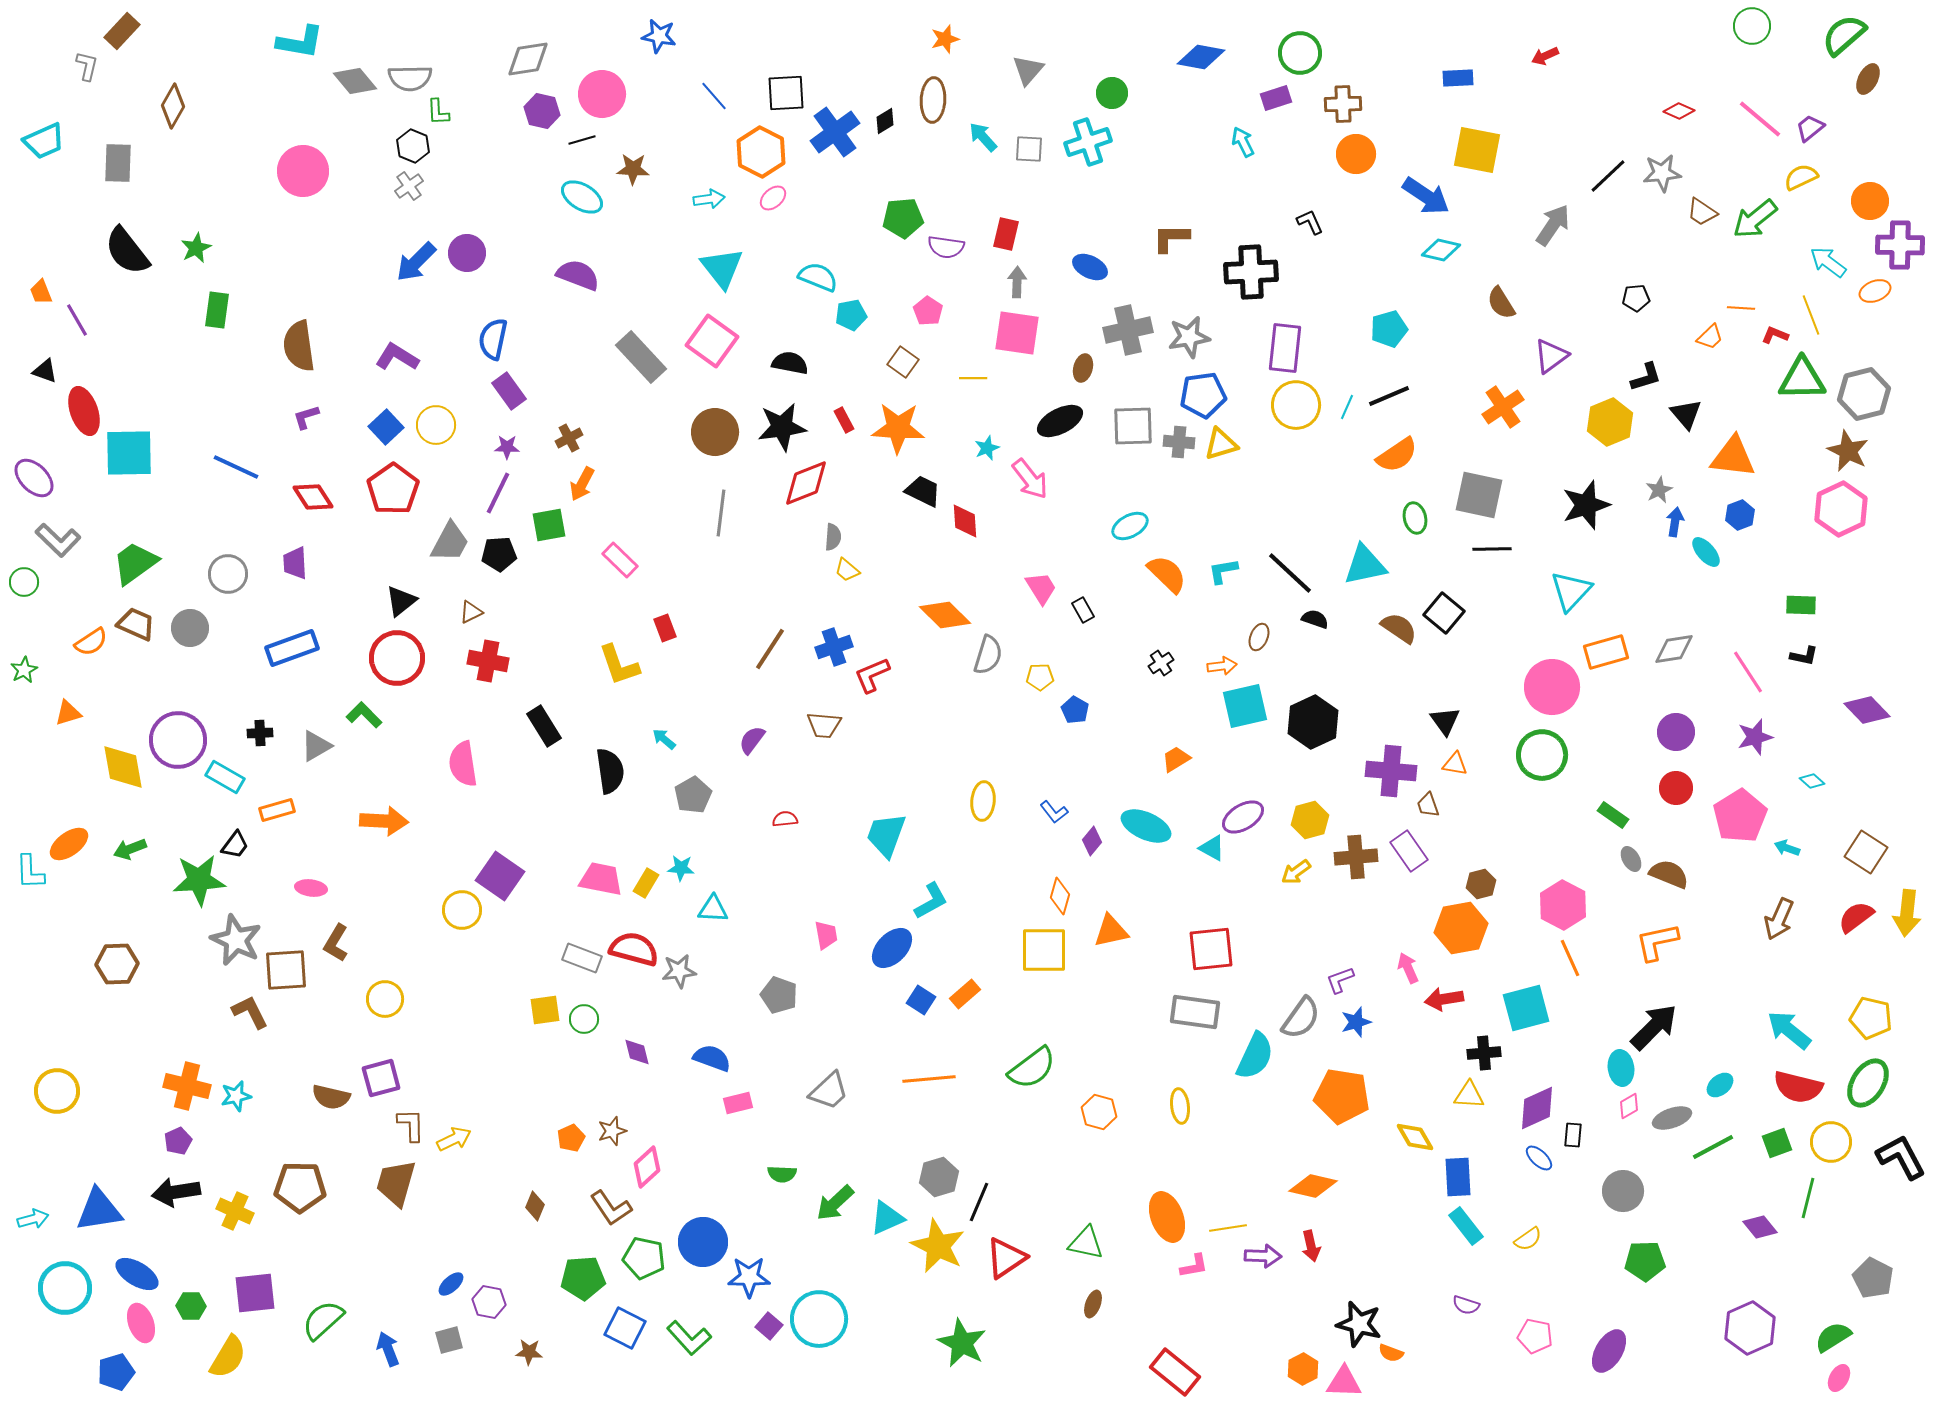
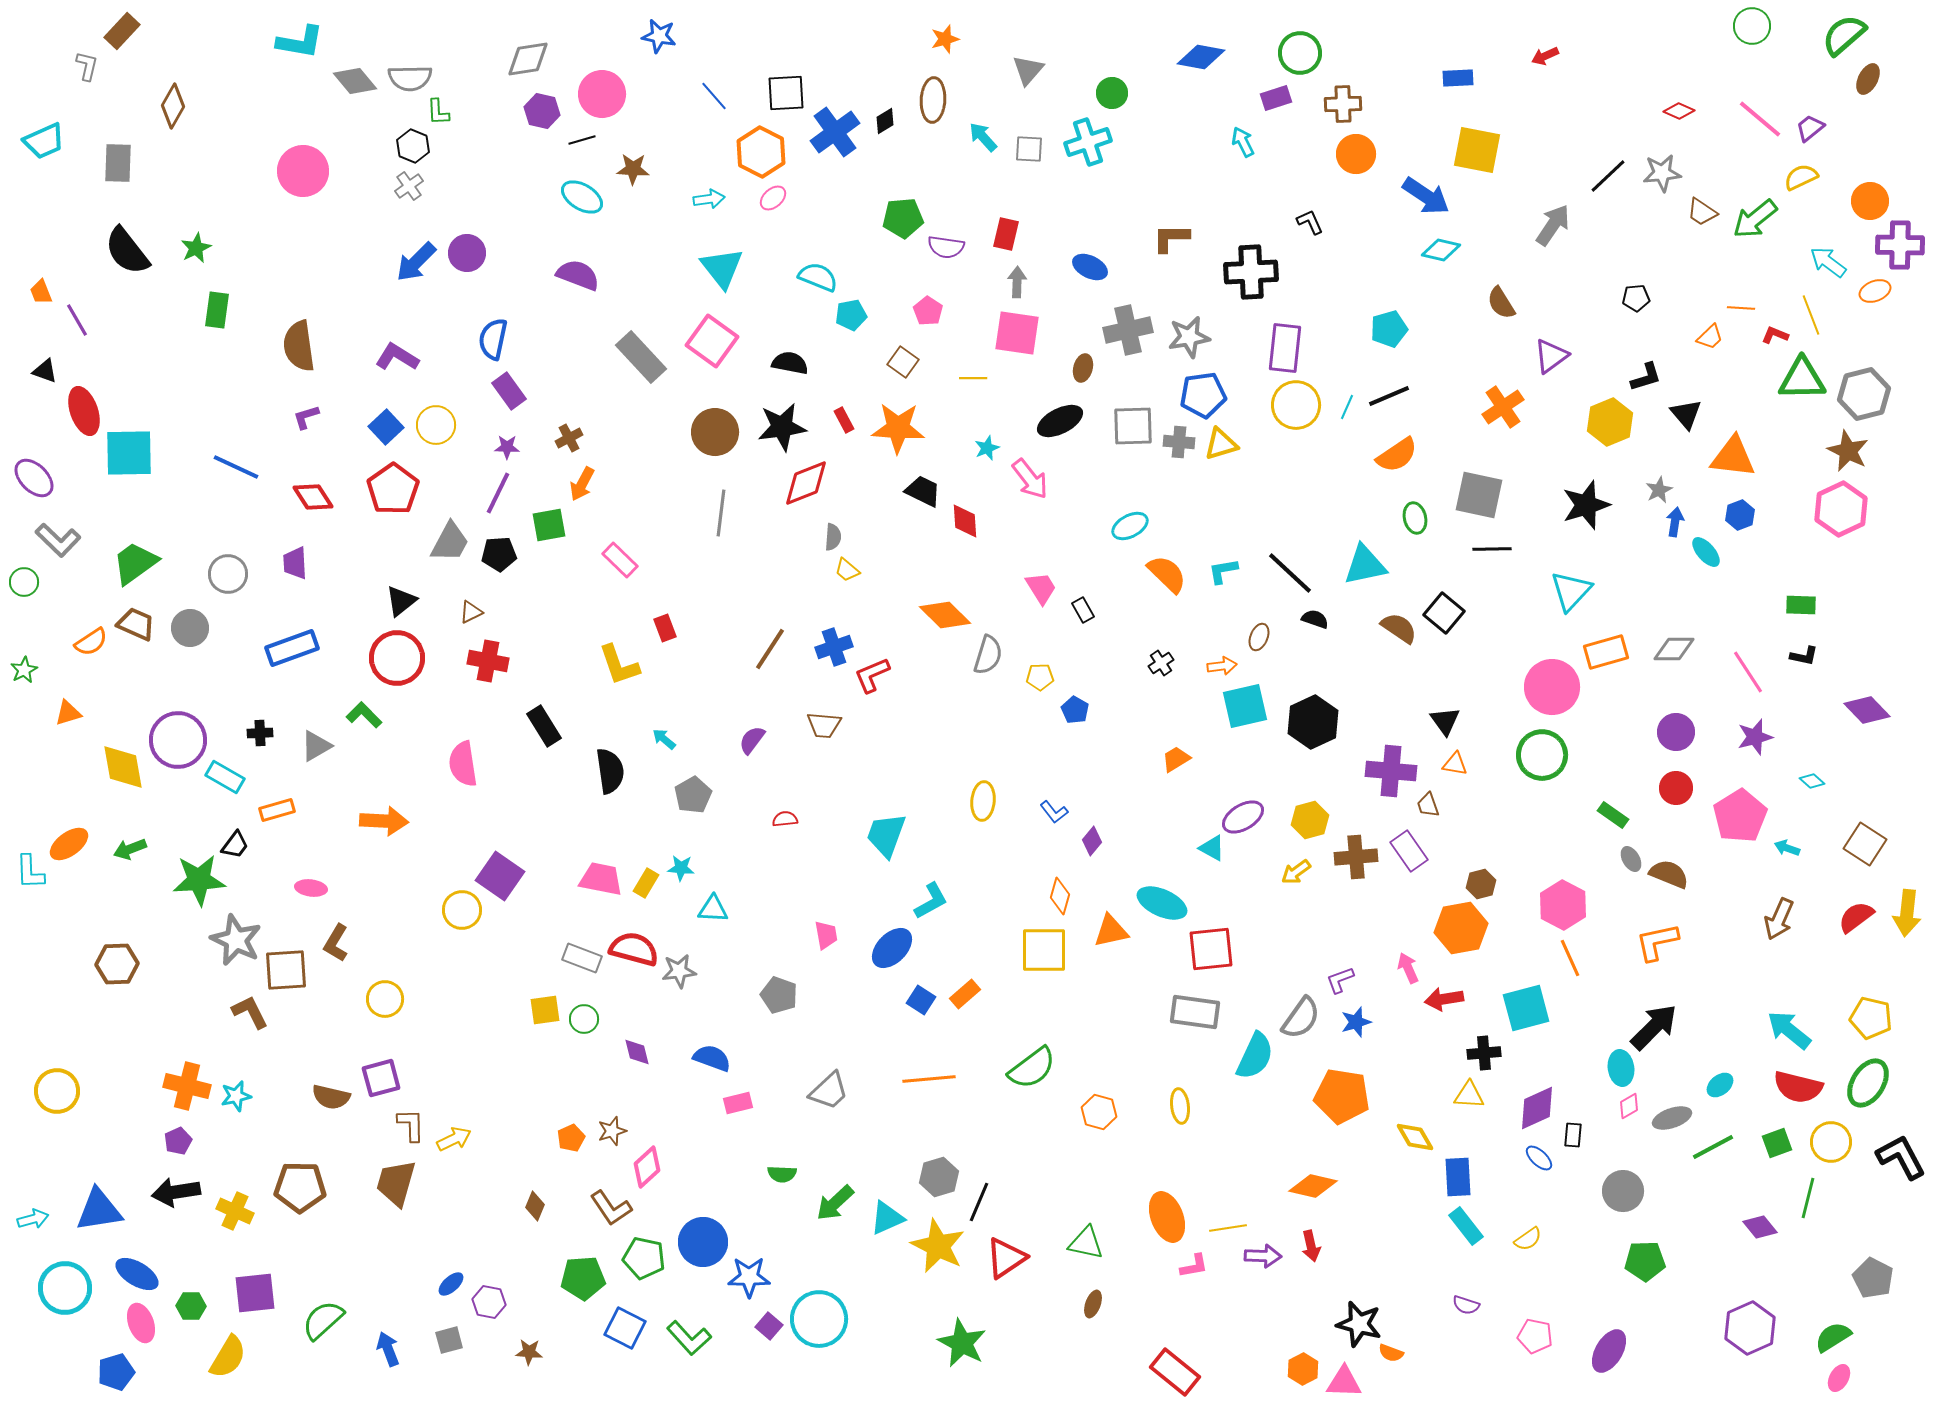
gray diamond at (1674, 649): rotated 9 degrees clockwise
cyan ellipse at (1146, 826): moved 16 px right, 77 px down
brown square at (1866, 852): moved 1 px left, 8 px up
